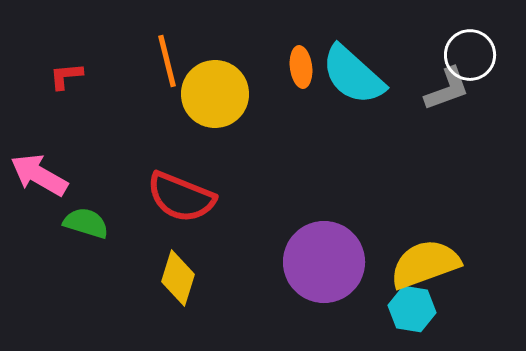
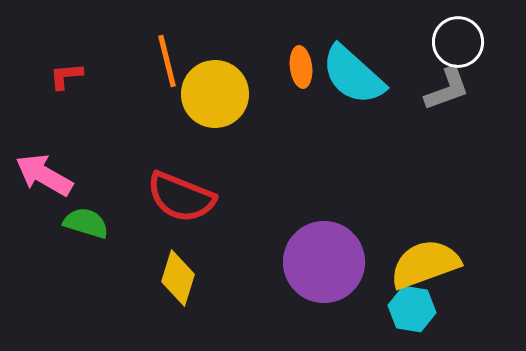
white circle: moved 12 px left, 13 px up
pink arrow: moved 5 px right
